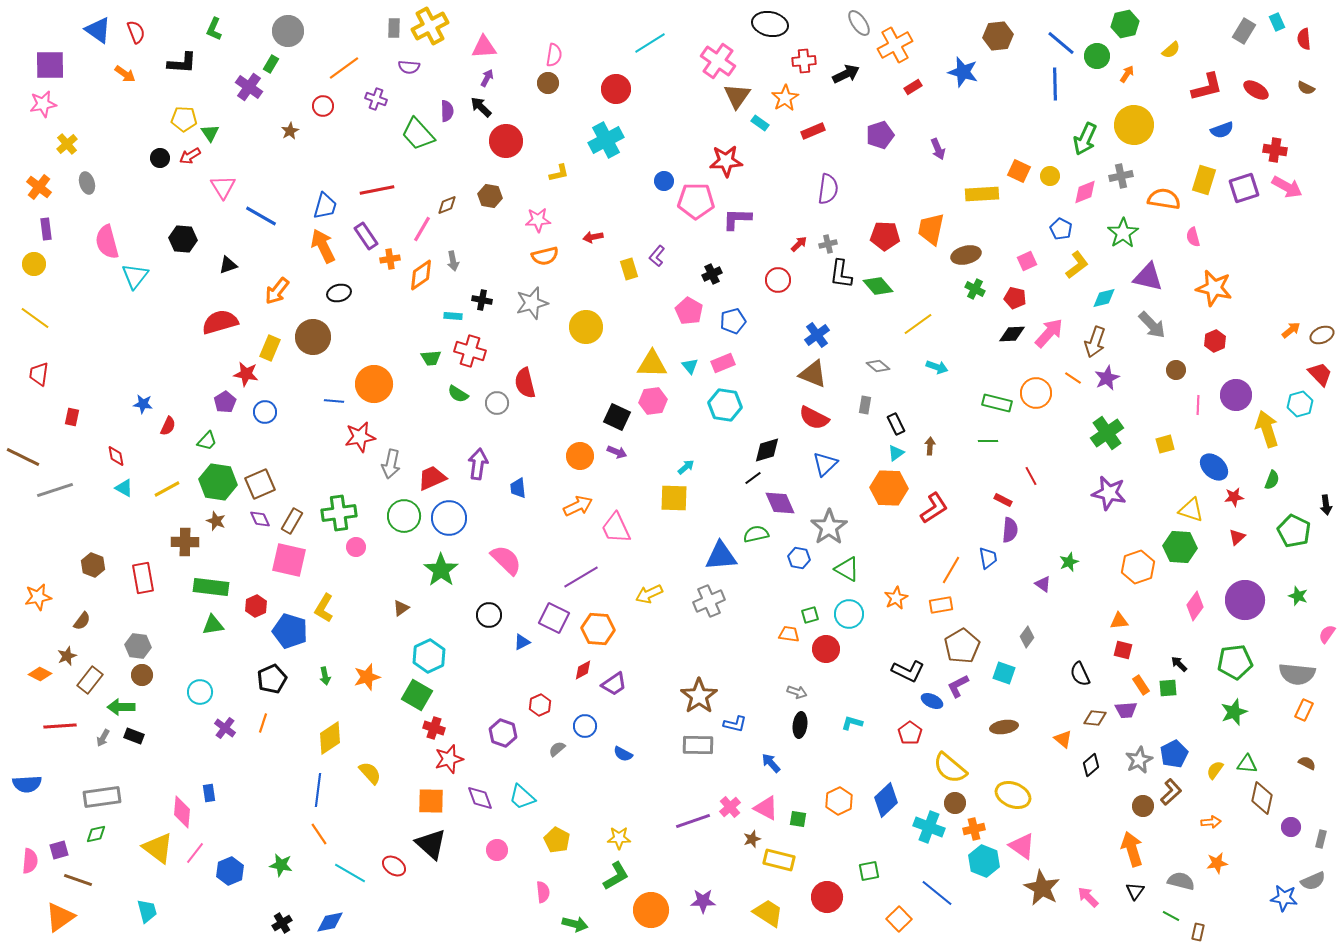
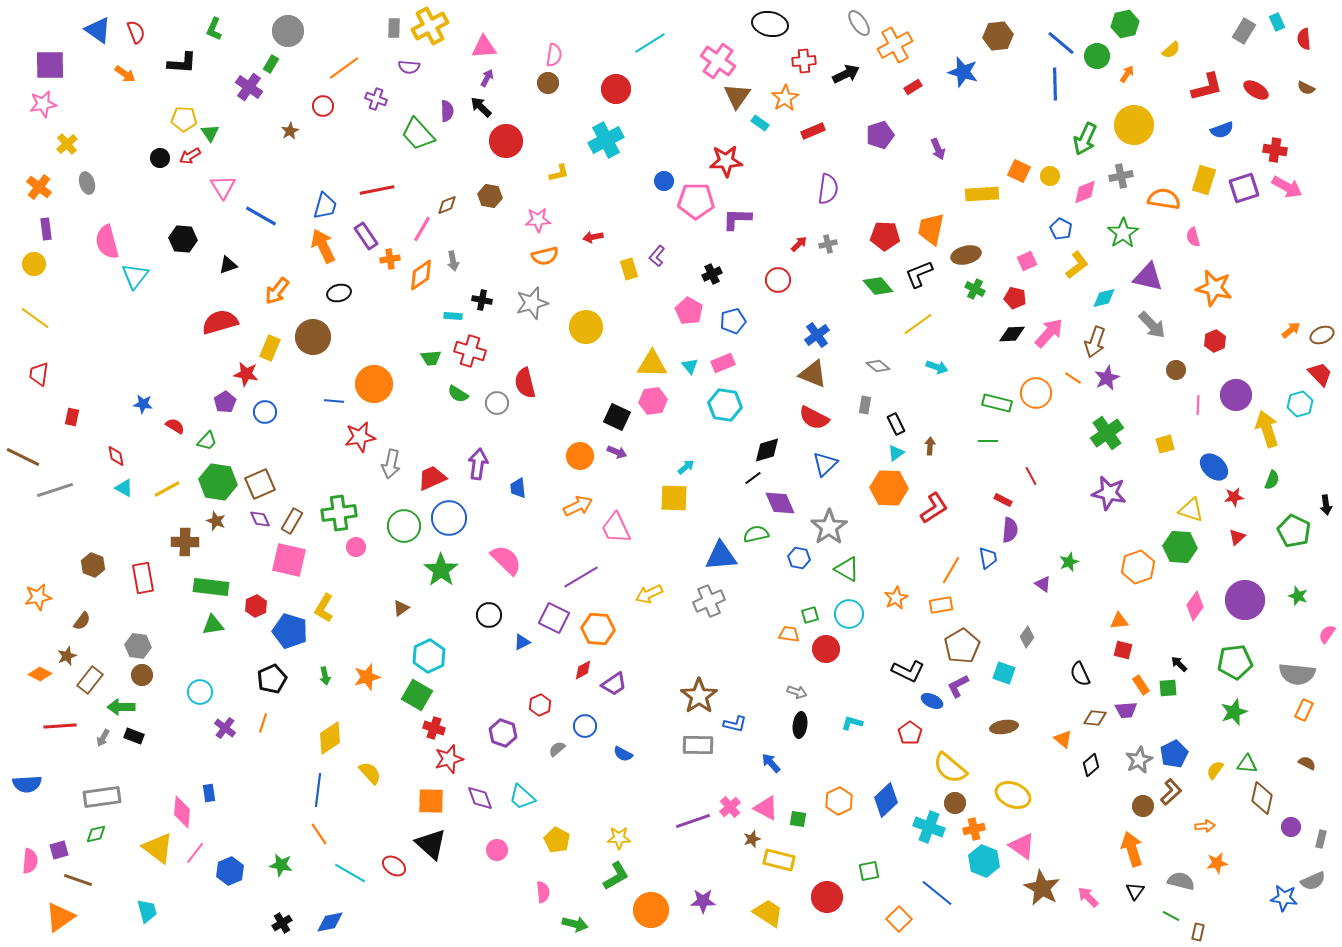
black L-shape at (841, 274): moved 78 px right; rotated 60 degrees clockwise
red semicircle at (168, 426): moved 7 px right; rotated 84 degrees counterclockwise
green circle at (404, 516): moved 10 px down
orange arrow at (1211, 822): moved 6 px left, 4 px down
